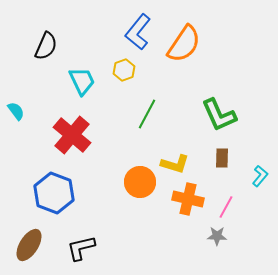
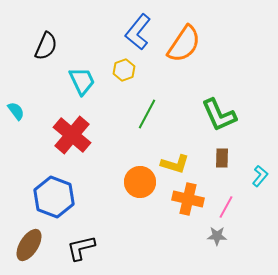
blue hexagon: moved 4 px down
